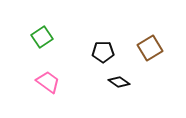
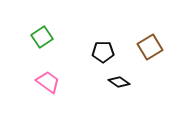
brown square: moved 1 px up
